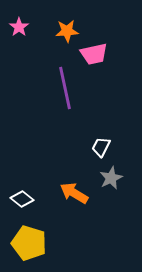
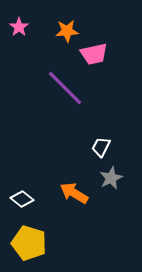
purple line: rotated 33 degrees counterclockwise
